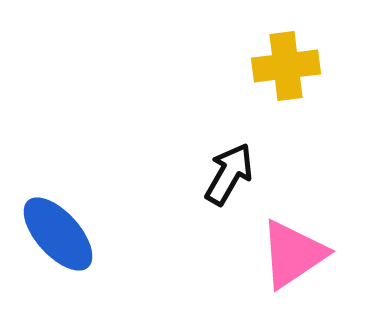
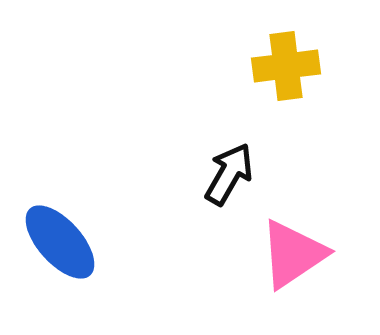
blue ellipse: moved 2 px right, 8 px down
